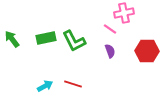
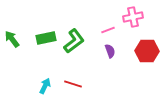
pink cross: moved 9 px right, 4 px down
pink line: moved 2 px left, 1 px down; rotated 56 degrees counterclockwise
green L-shape: rotated 100 degrees counterclockwise
cyan arrow: rotated 35 degrees counterclockwise
